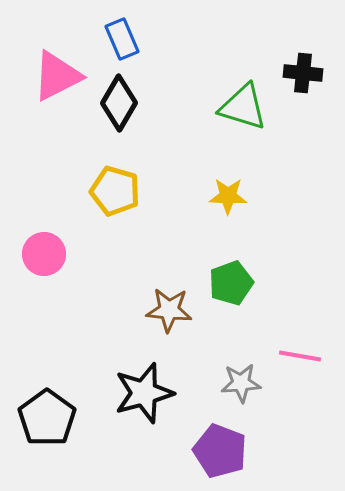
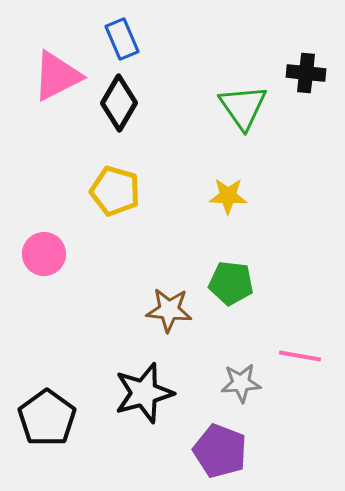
black cross: moved 3 px right
green triangle: rotated 38 degrees clockwise
green pentagon: rotated 27 degrees clockwise
